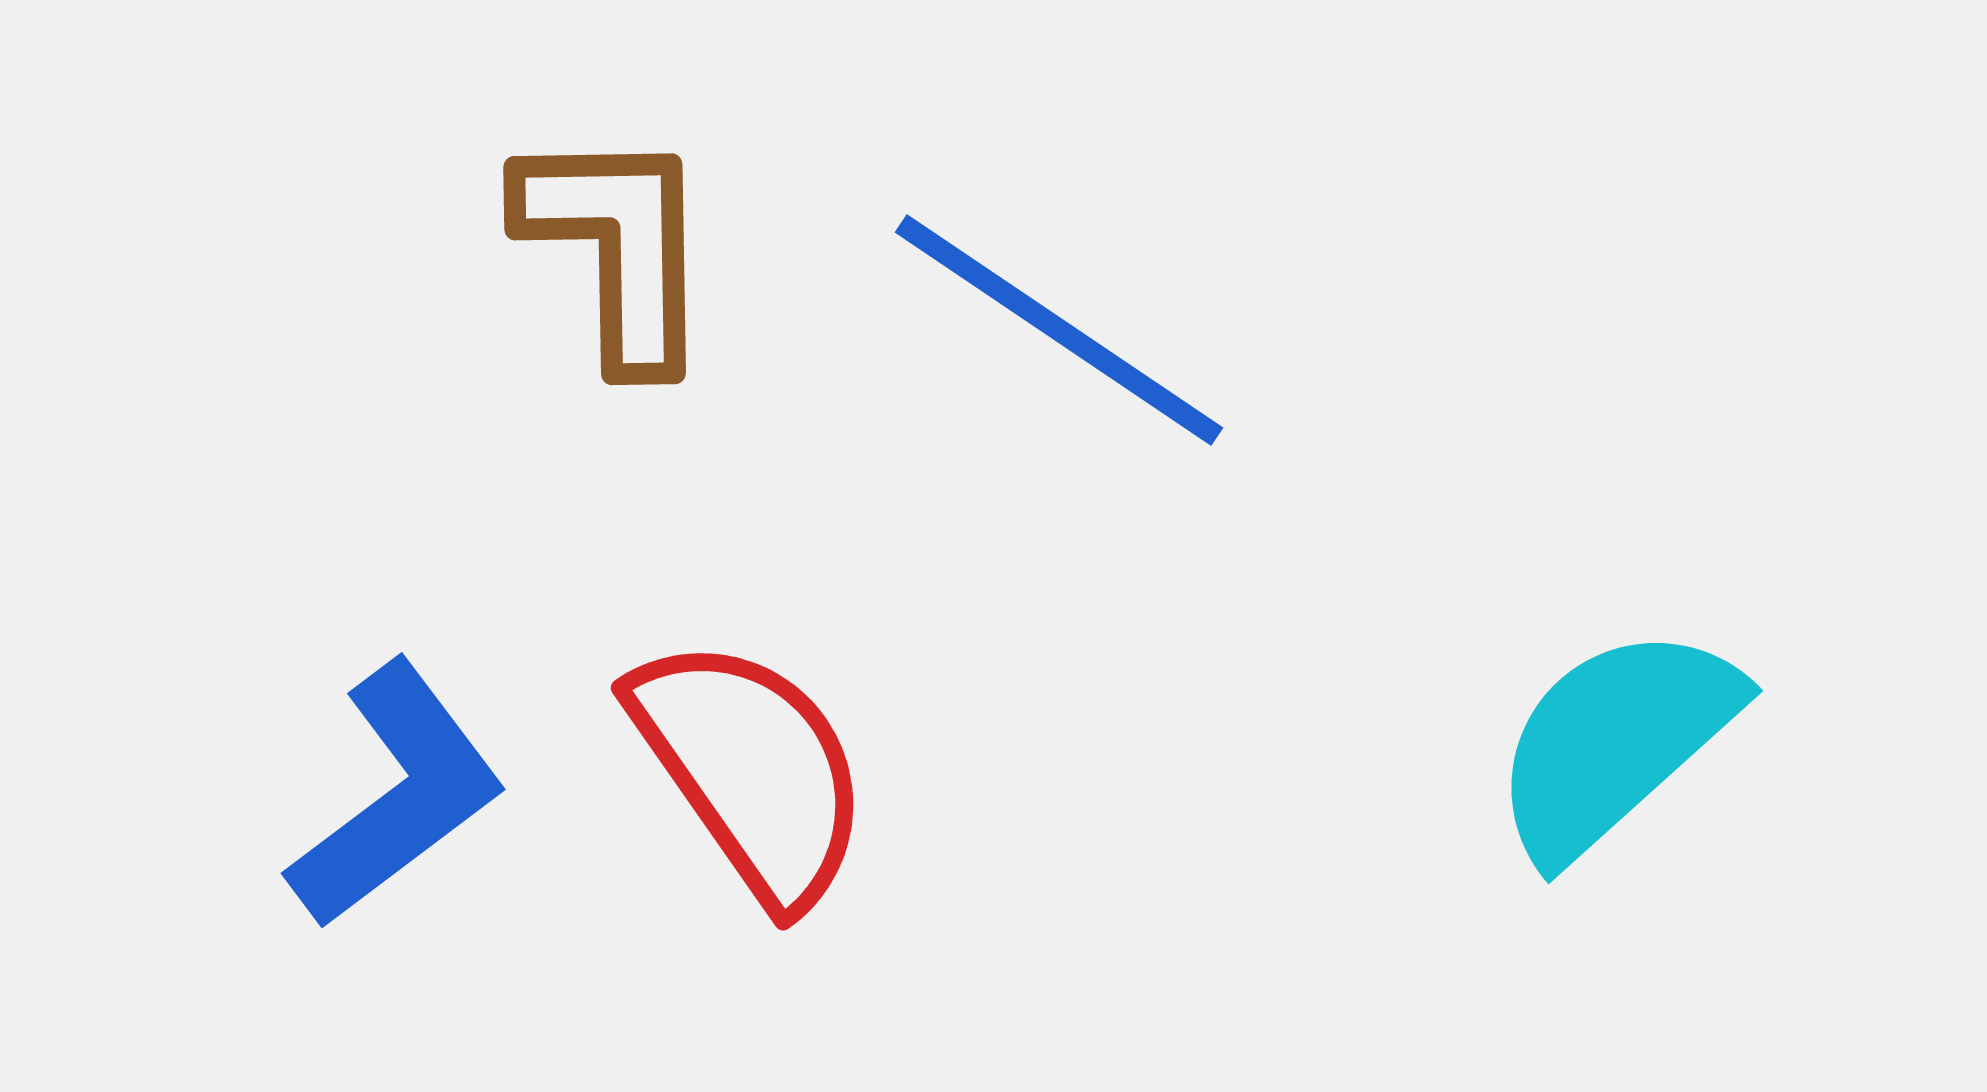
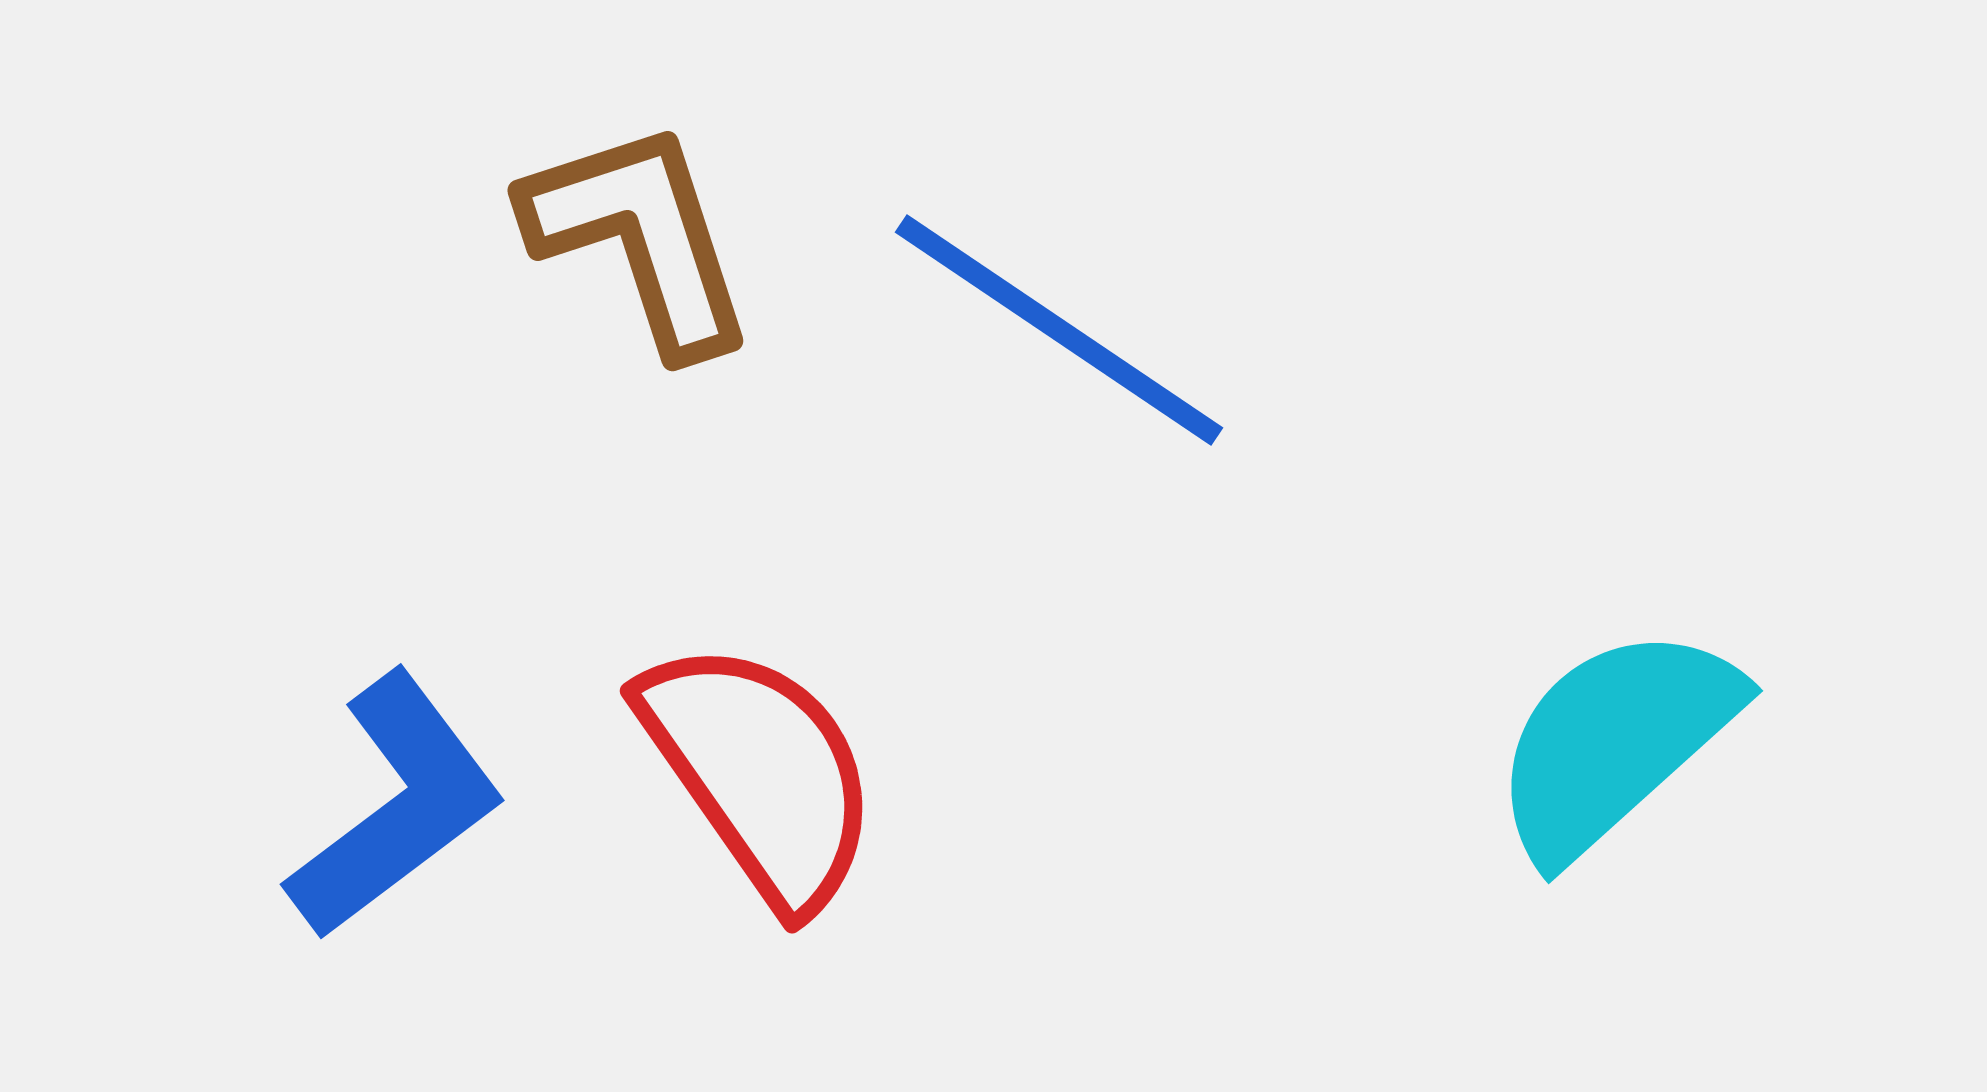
brown L-shape: moved 23 px right, 10 px up; rotated 17 degrees counterclockwise
red semicircle: moved 9 px right, 3 px down
blue L-shape: moved 1 px left, 11 px down
